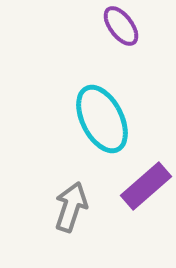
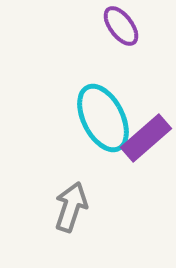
cyan ellipse: moved 1 px right, 1 px up
purple rectangle: moved 48 px up
